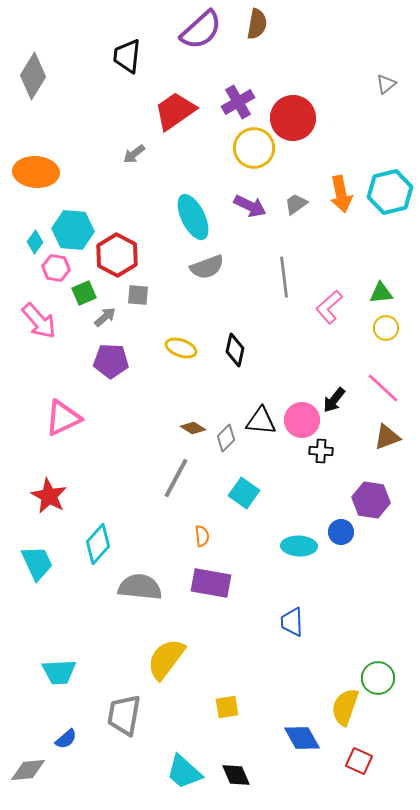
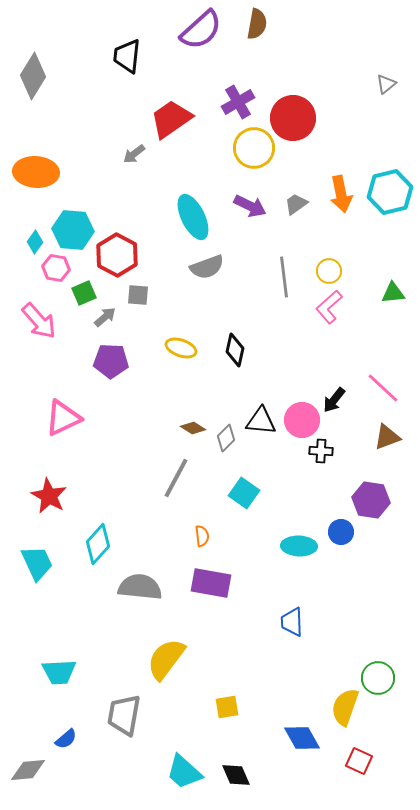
red trapezoid at (175, 111): moved 4 px left, 8 px down
green triangle at (381, 293): moved 12 px right
yellow circle at (386, 328): moved 57 px left, 57 px up
